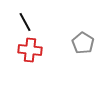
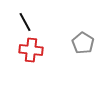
red cross: moved 1 px right
